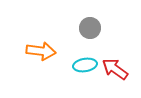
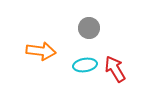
gray circle: moved 1 px left
red arrow: rotated 24 degrees clockwise
